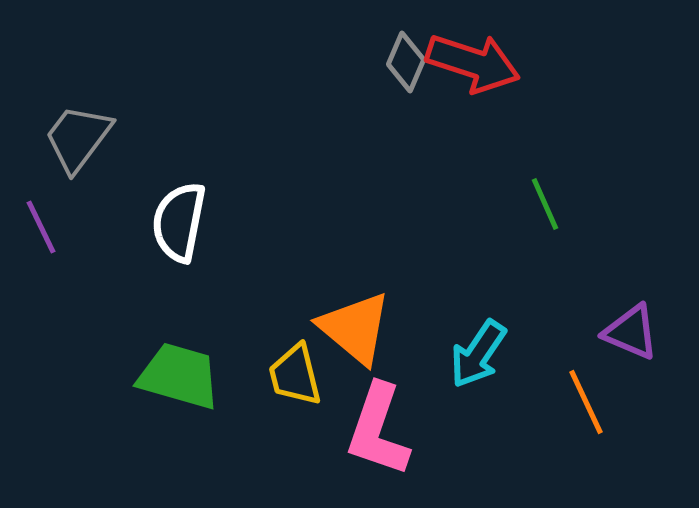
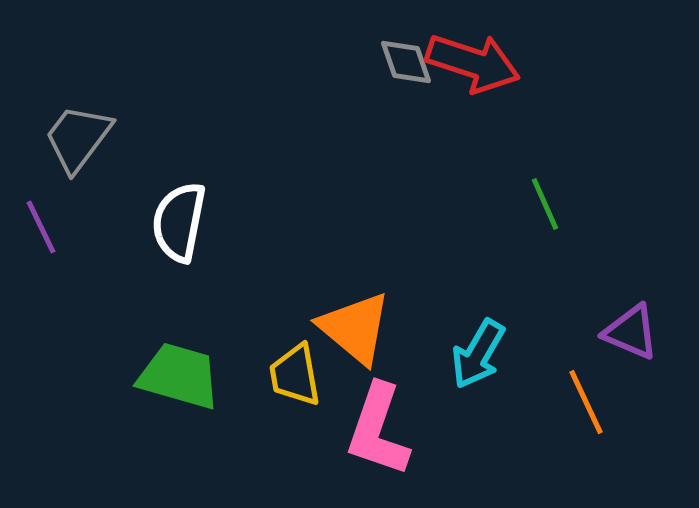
gray diamond: rotated 42 degrees counterclockwise
cyan arrow: rotated 4 degrees counterclockwise
yellow trapezoid: rotated 4 degrees clockwise
